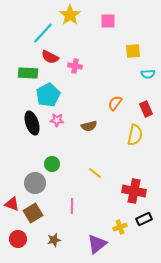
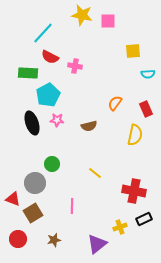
yellow star: moved 12 px right; rotated 25 degrees counterclockwise
red triangle: moved 1 px right, 5 px up
